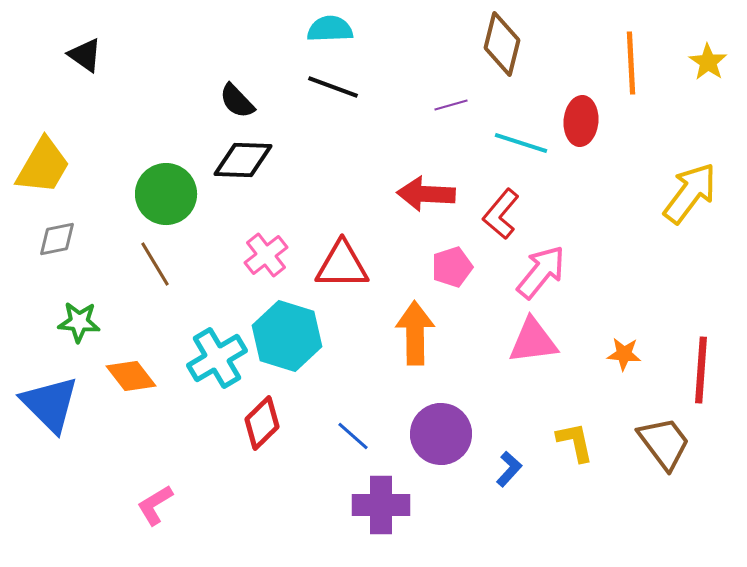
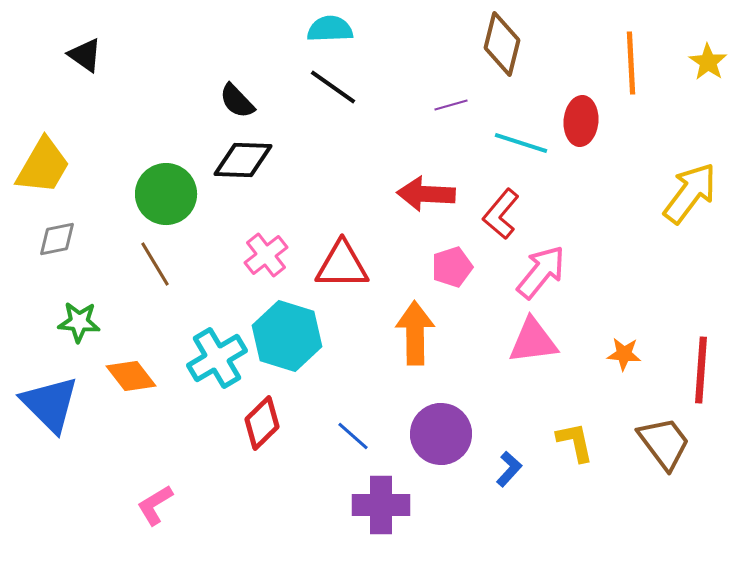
black line: rotated 15 degrees clockwise
